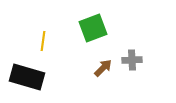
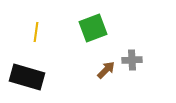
yellow line: moved 7 px left, 9 px up
brown arrow: moved 3 px right, 2 px down
